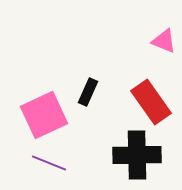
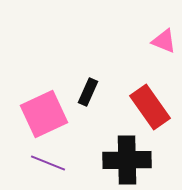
red rectangle: moved 1 px left, 5 px down
pink square: moved 1 px up
black cross: moved 10 px left, 5 px down
purple line: moved 1 px left
